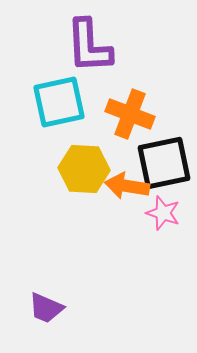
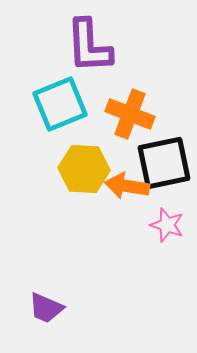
cyan square: moved 1 px right, 2 px down; rotated 10 degrees counterclockwise
pink star: moved 4 px right, 12 px down
